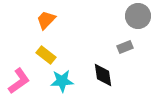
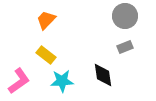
gray circle: moved 13 px left
